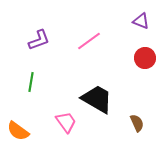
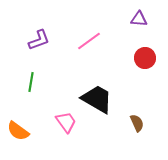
purple triangle: moved 2 px left, 2 px up; rotated 18 degrees counterclockwise
